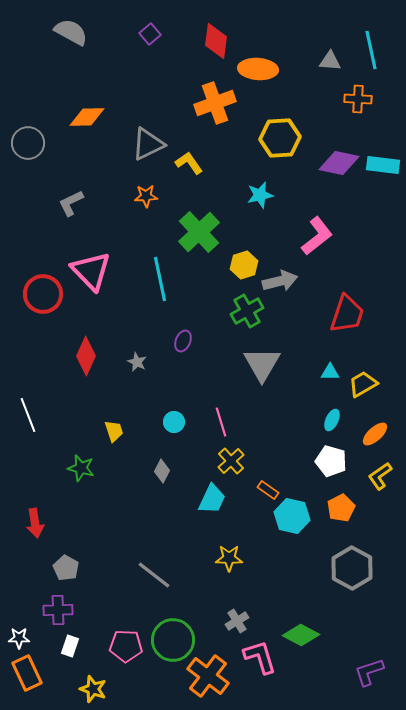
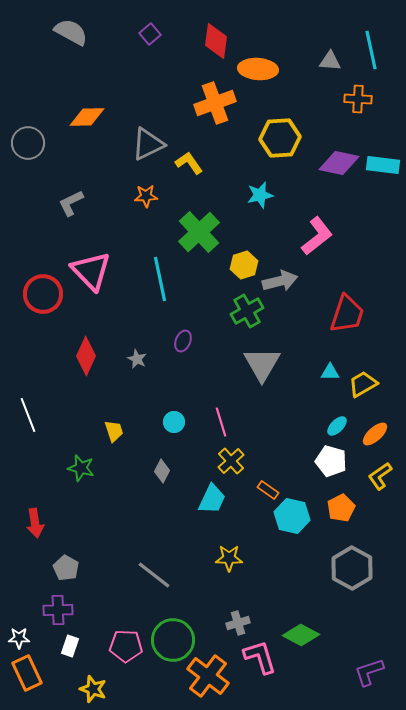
gray star at (137, 362): moved 3 px up
cyan ellipse at (332, 420): moved 5 px right, 6 px down; rotated 20 degrees clockwise
gray cross at (237, 621): moved 1 px right, 2 px down; rotated 15 degrees clockwise
